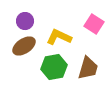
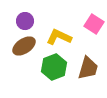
green hexagon: rotated 10 degrees counterclockwise
